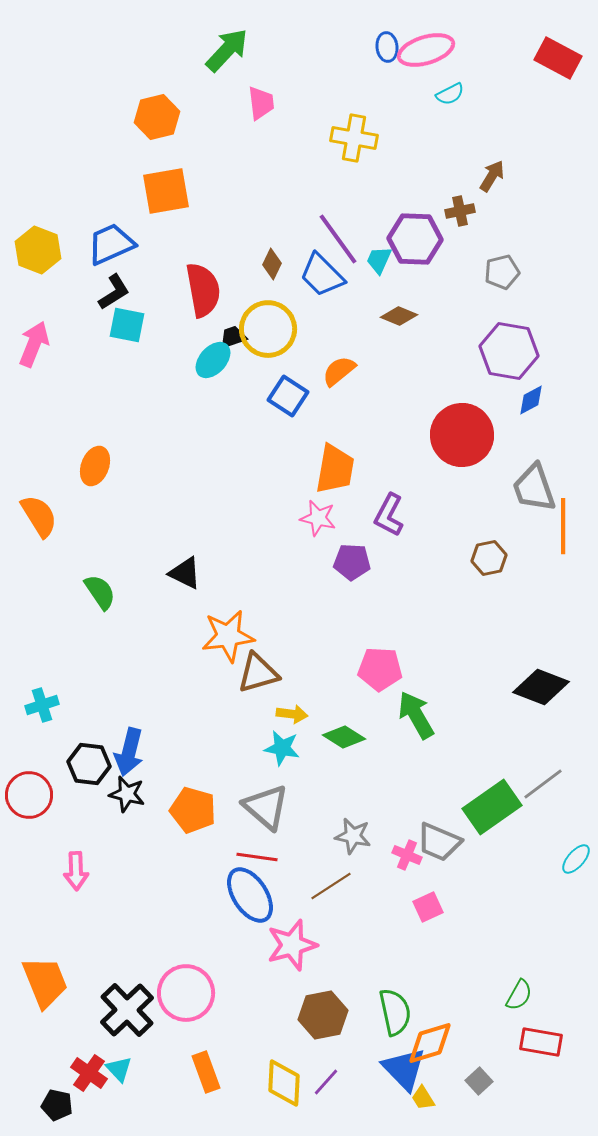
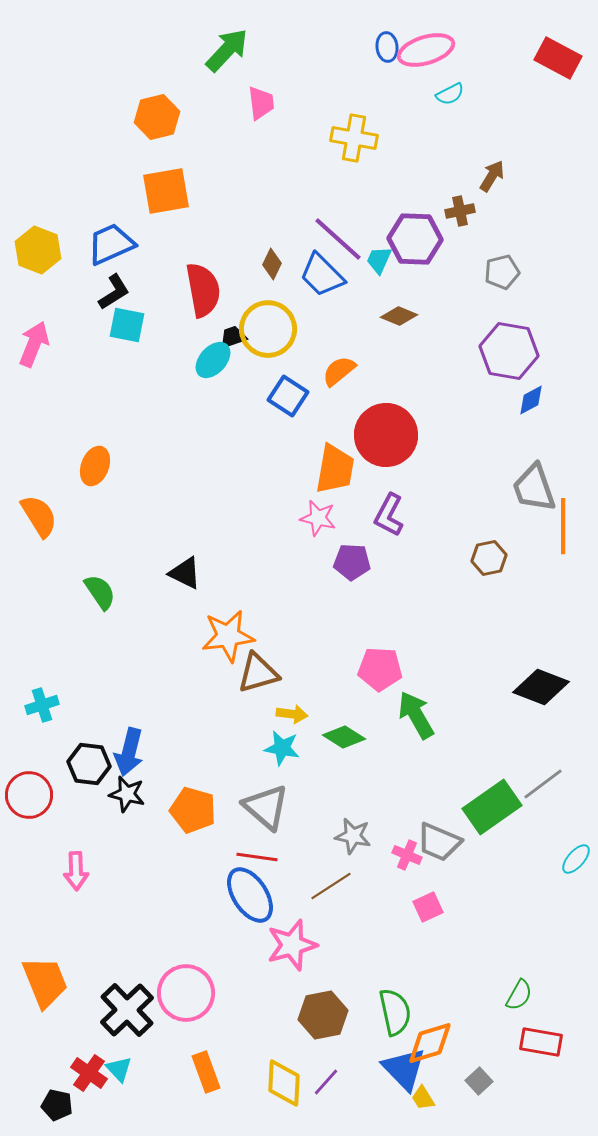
purple line at (338, 239): rotated 12 degrees counterclockwise
red circle at (462, 435): moved 76 px left
